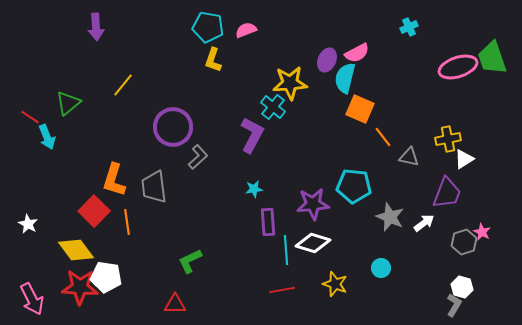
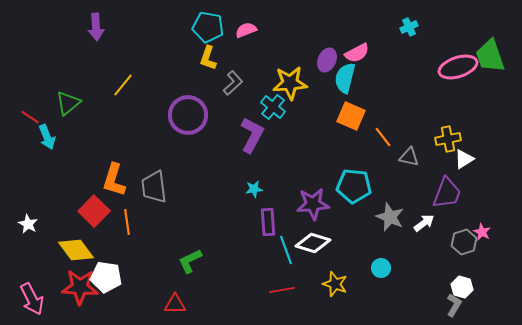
green trapezoid at (492, 58): moved 2 px left, 2 px up
yellow L-shape at (213, 60): moved 5 px left, 2 px up
orange square at (360, 109): moved 9 px left, 7 px down
purple circle at (173, 127): moved 15 px right, 12 px up
gray L-shape at (198, 157): moved 35 px right, 74 px up
cyan line at (286, 250): rotated 16 degrees counterclockwise
